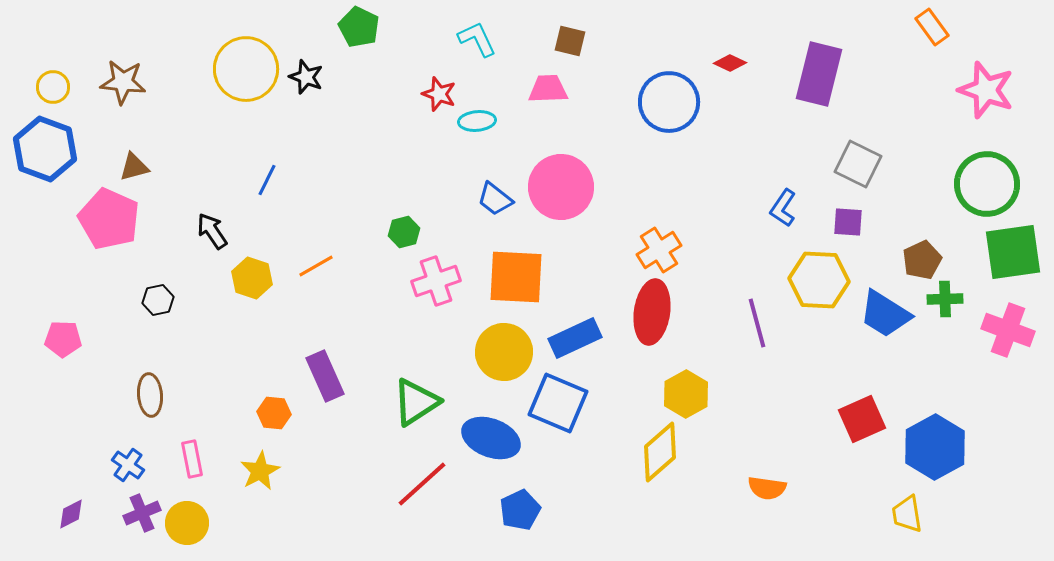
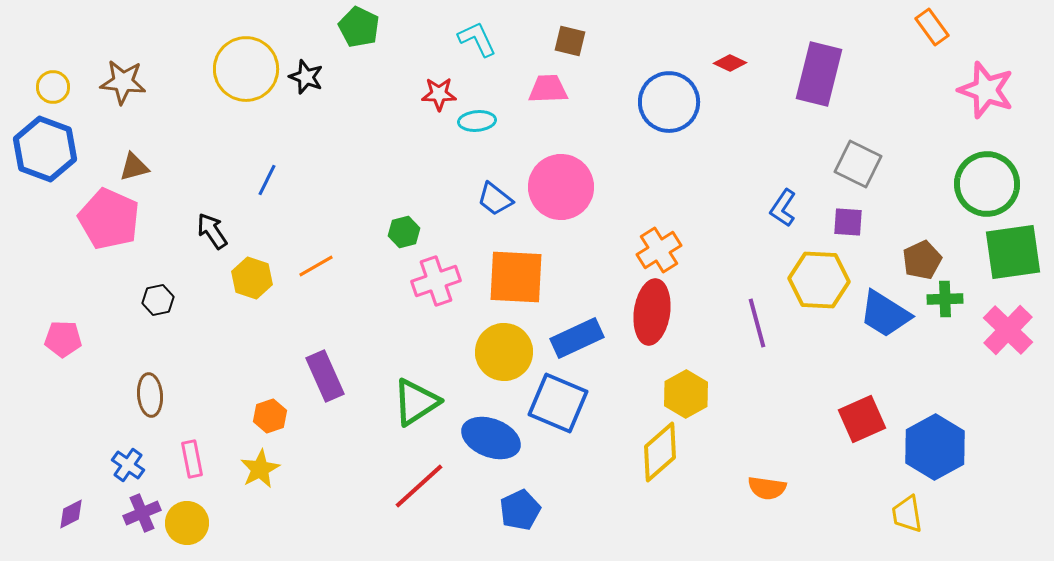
red star at (439, 94): rotated 20 degrees counterclockwise
pink cross at (1008, 330): rotated 24 degrees clockwise
blue rectangle at (575, 338): moved 2 px right
orange hexagon at (274, 413): moved 4 px left, 3 px down; rotated 24 degrees counterclockwise
yellow star at (260, 471): moved 2 px up
red line at (422, 484): moved 3 px left, 2 px down
